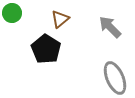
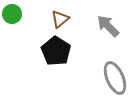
green circle: moved 1 px down
gray arrow: moved 2 px left, 1 px up
black pentagon: moved 10 px right, 2 px down
